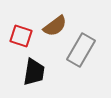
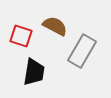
brown semicircle: rotated 115 degrees counterclockwise
gray rectangle: moved 1 px right, 1 px down
